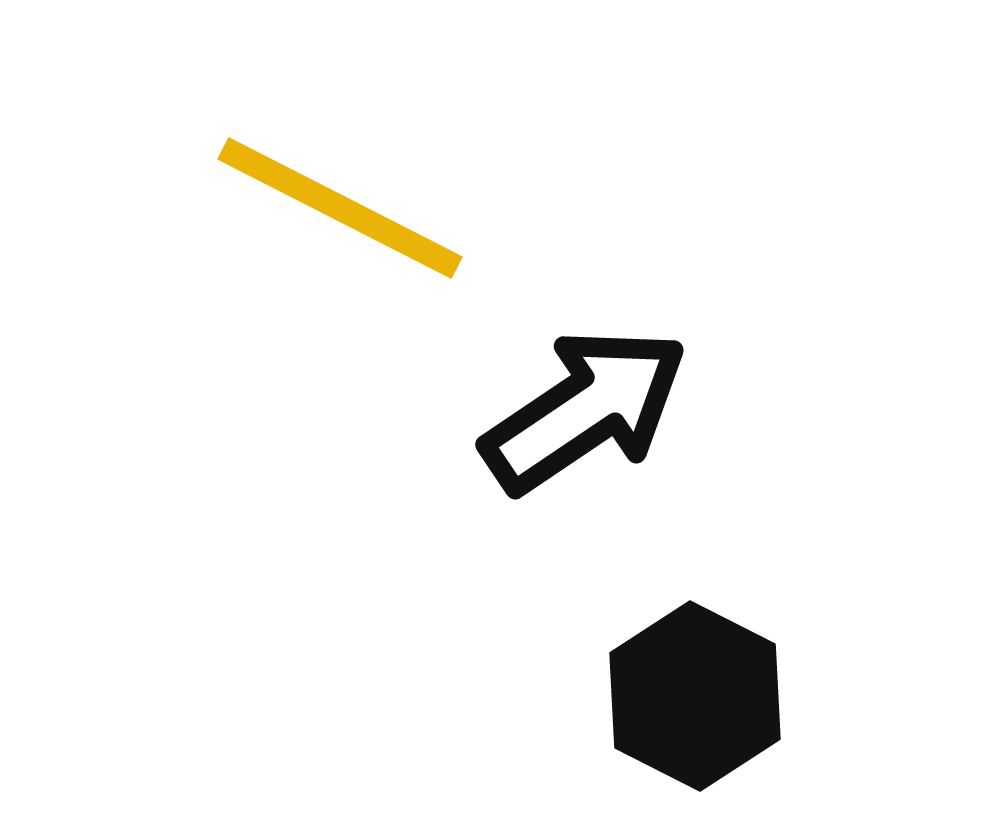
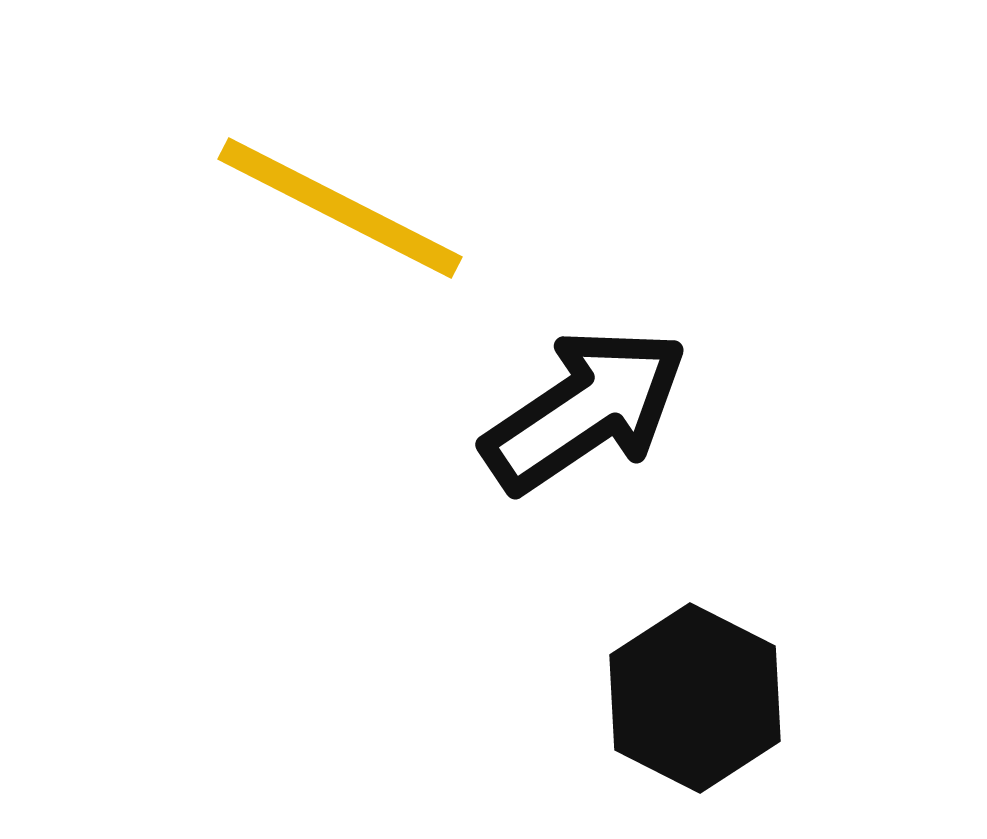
black hexagon: moved 2 px down
